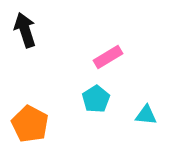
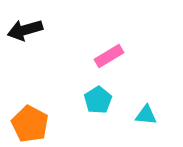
black arrow: rotated 88 degrees counterclockwise
pink rectangle: moved 1 px right, 1 px up
cyan pentagon: moved 2 px right, 1 px down
